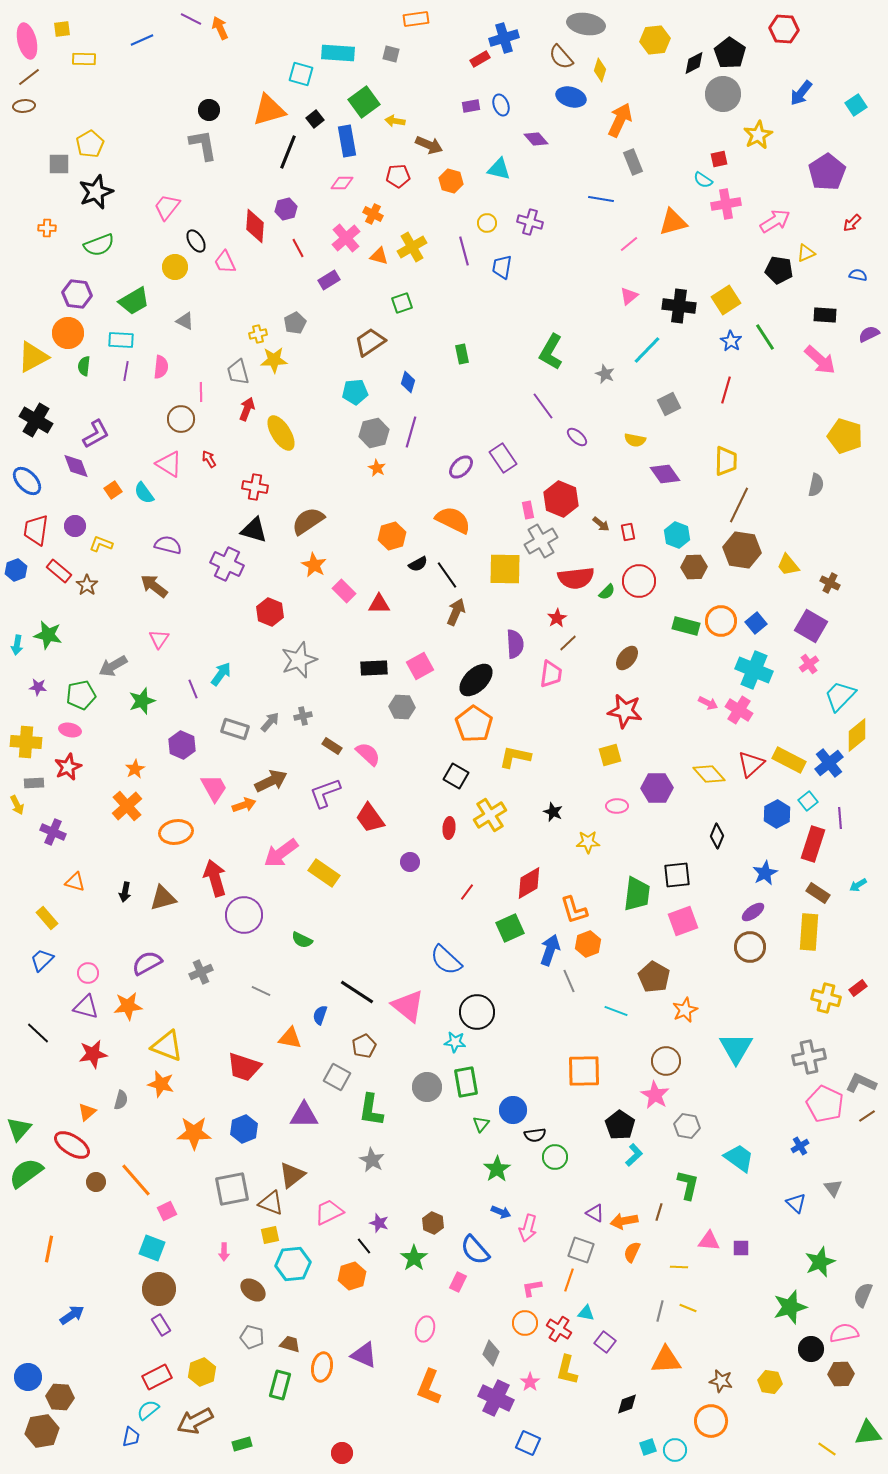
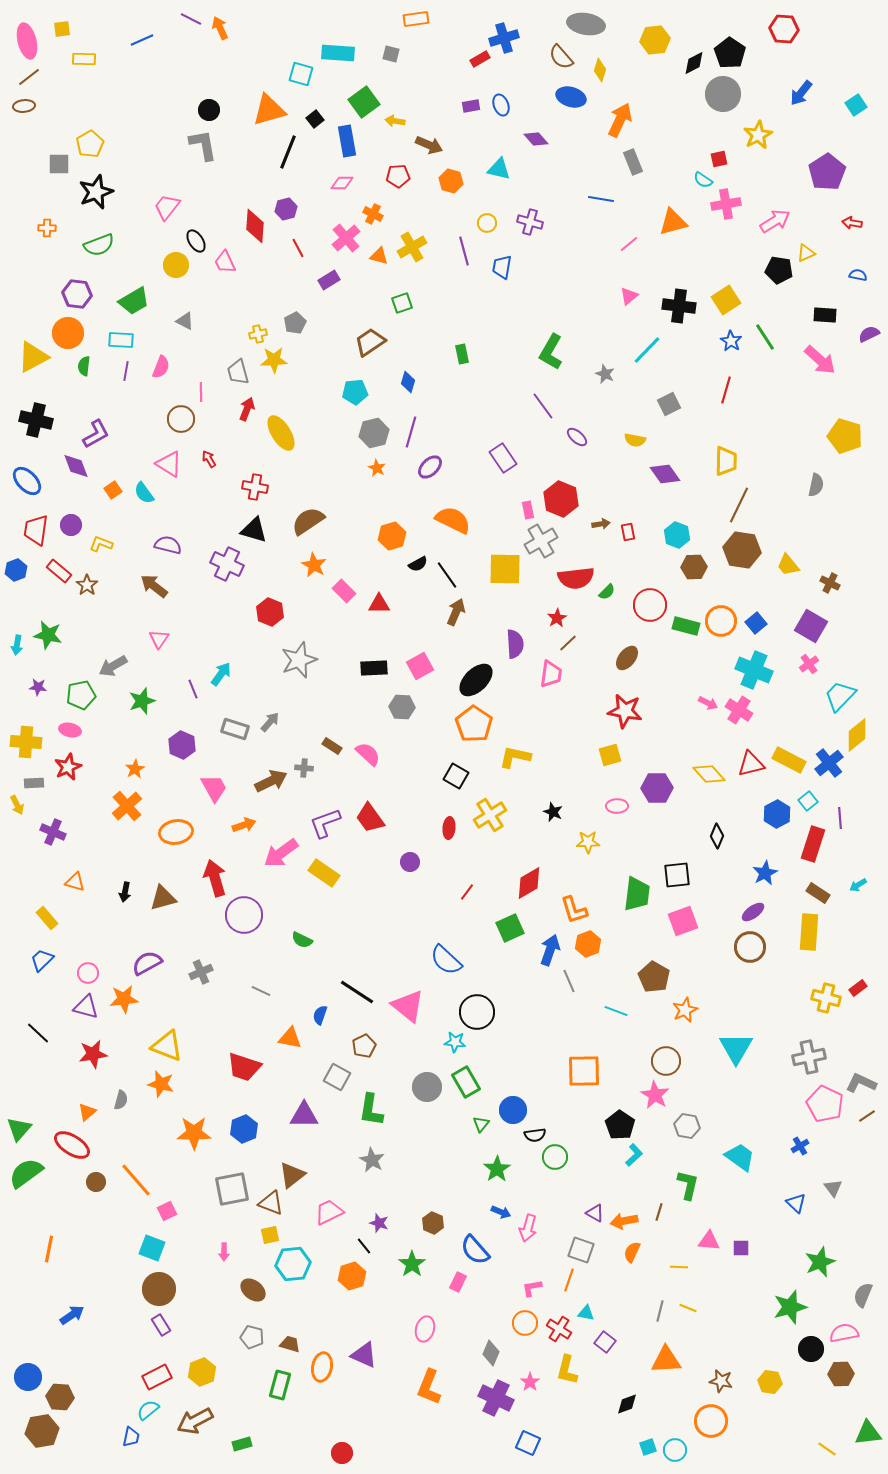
red arrow at (852, 223): rotated 54 degrees clockwise
yellow circle at (175, 267): moved 1 px right, 2 px up
pink semicircle at (161, 367): rotated 15 degrees clockwise
black cross at (36, 420): rotated 16 degrees counterclockwise
purple ellipse at (461, 467): moved 31 px left
brown arrow at (601, 524): rotated 48 degrees counterclockwise
purple circle at (75, 526): moved 4 px left, 1 px up
red circle at (639, 581): moved 11 px right, 24 px down
gray cross at (303, 716): moved 1 px right, 52 px down; rotated 18 degrees clockwise
red triangle at (751, 764): rotated 28 degrees clockwise
purple L-shape at (325, 793): moved 30 px down
orange arrow at (244, 805): moved 20 px down
orange star at (128, 1006): moved 4 px left, 7 px up
green rectangle at (466, 1082): rotated 20 degrees counterclockwise
cyan trapezoid at (739, 1158): moved 1 px right, 1 px up
green star at (414, 1258): moved 2 px left, 6 px down
